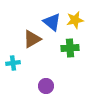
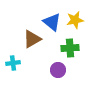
purple circle: moved 12 px right, 16 px up
